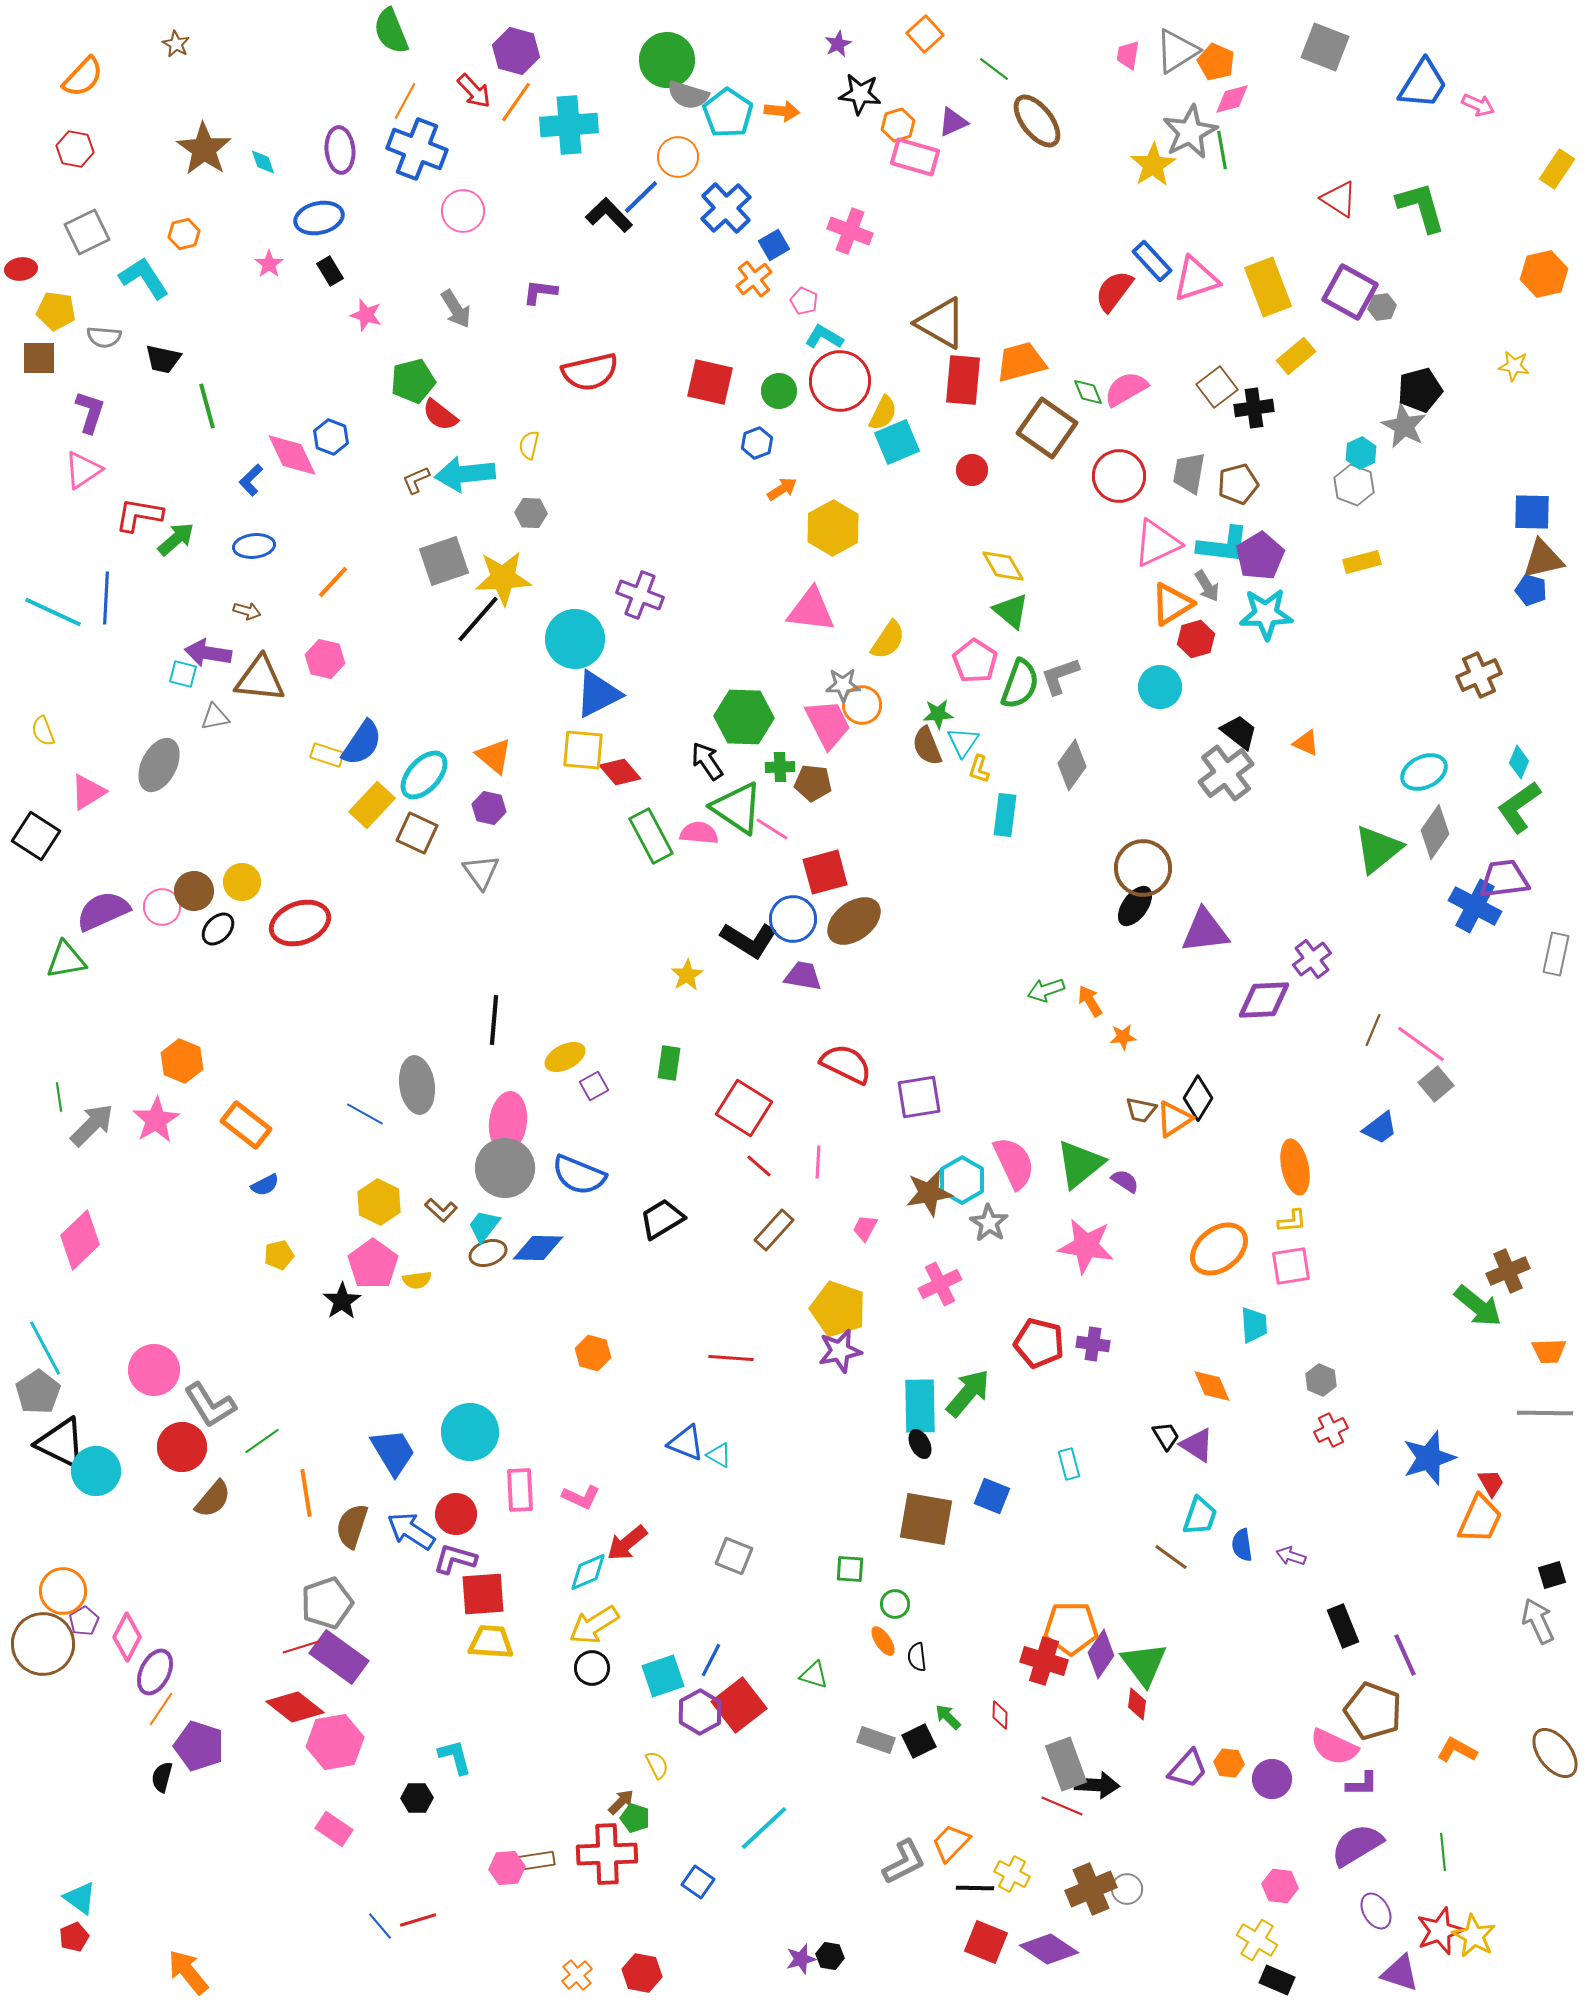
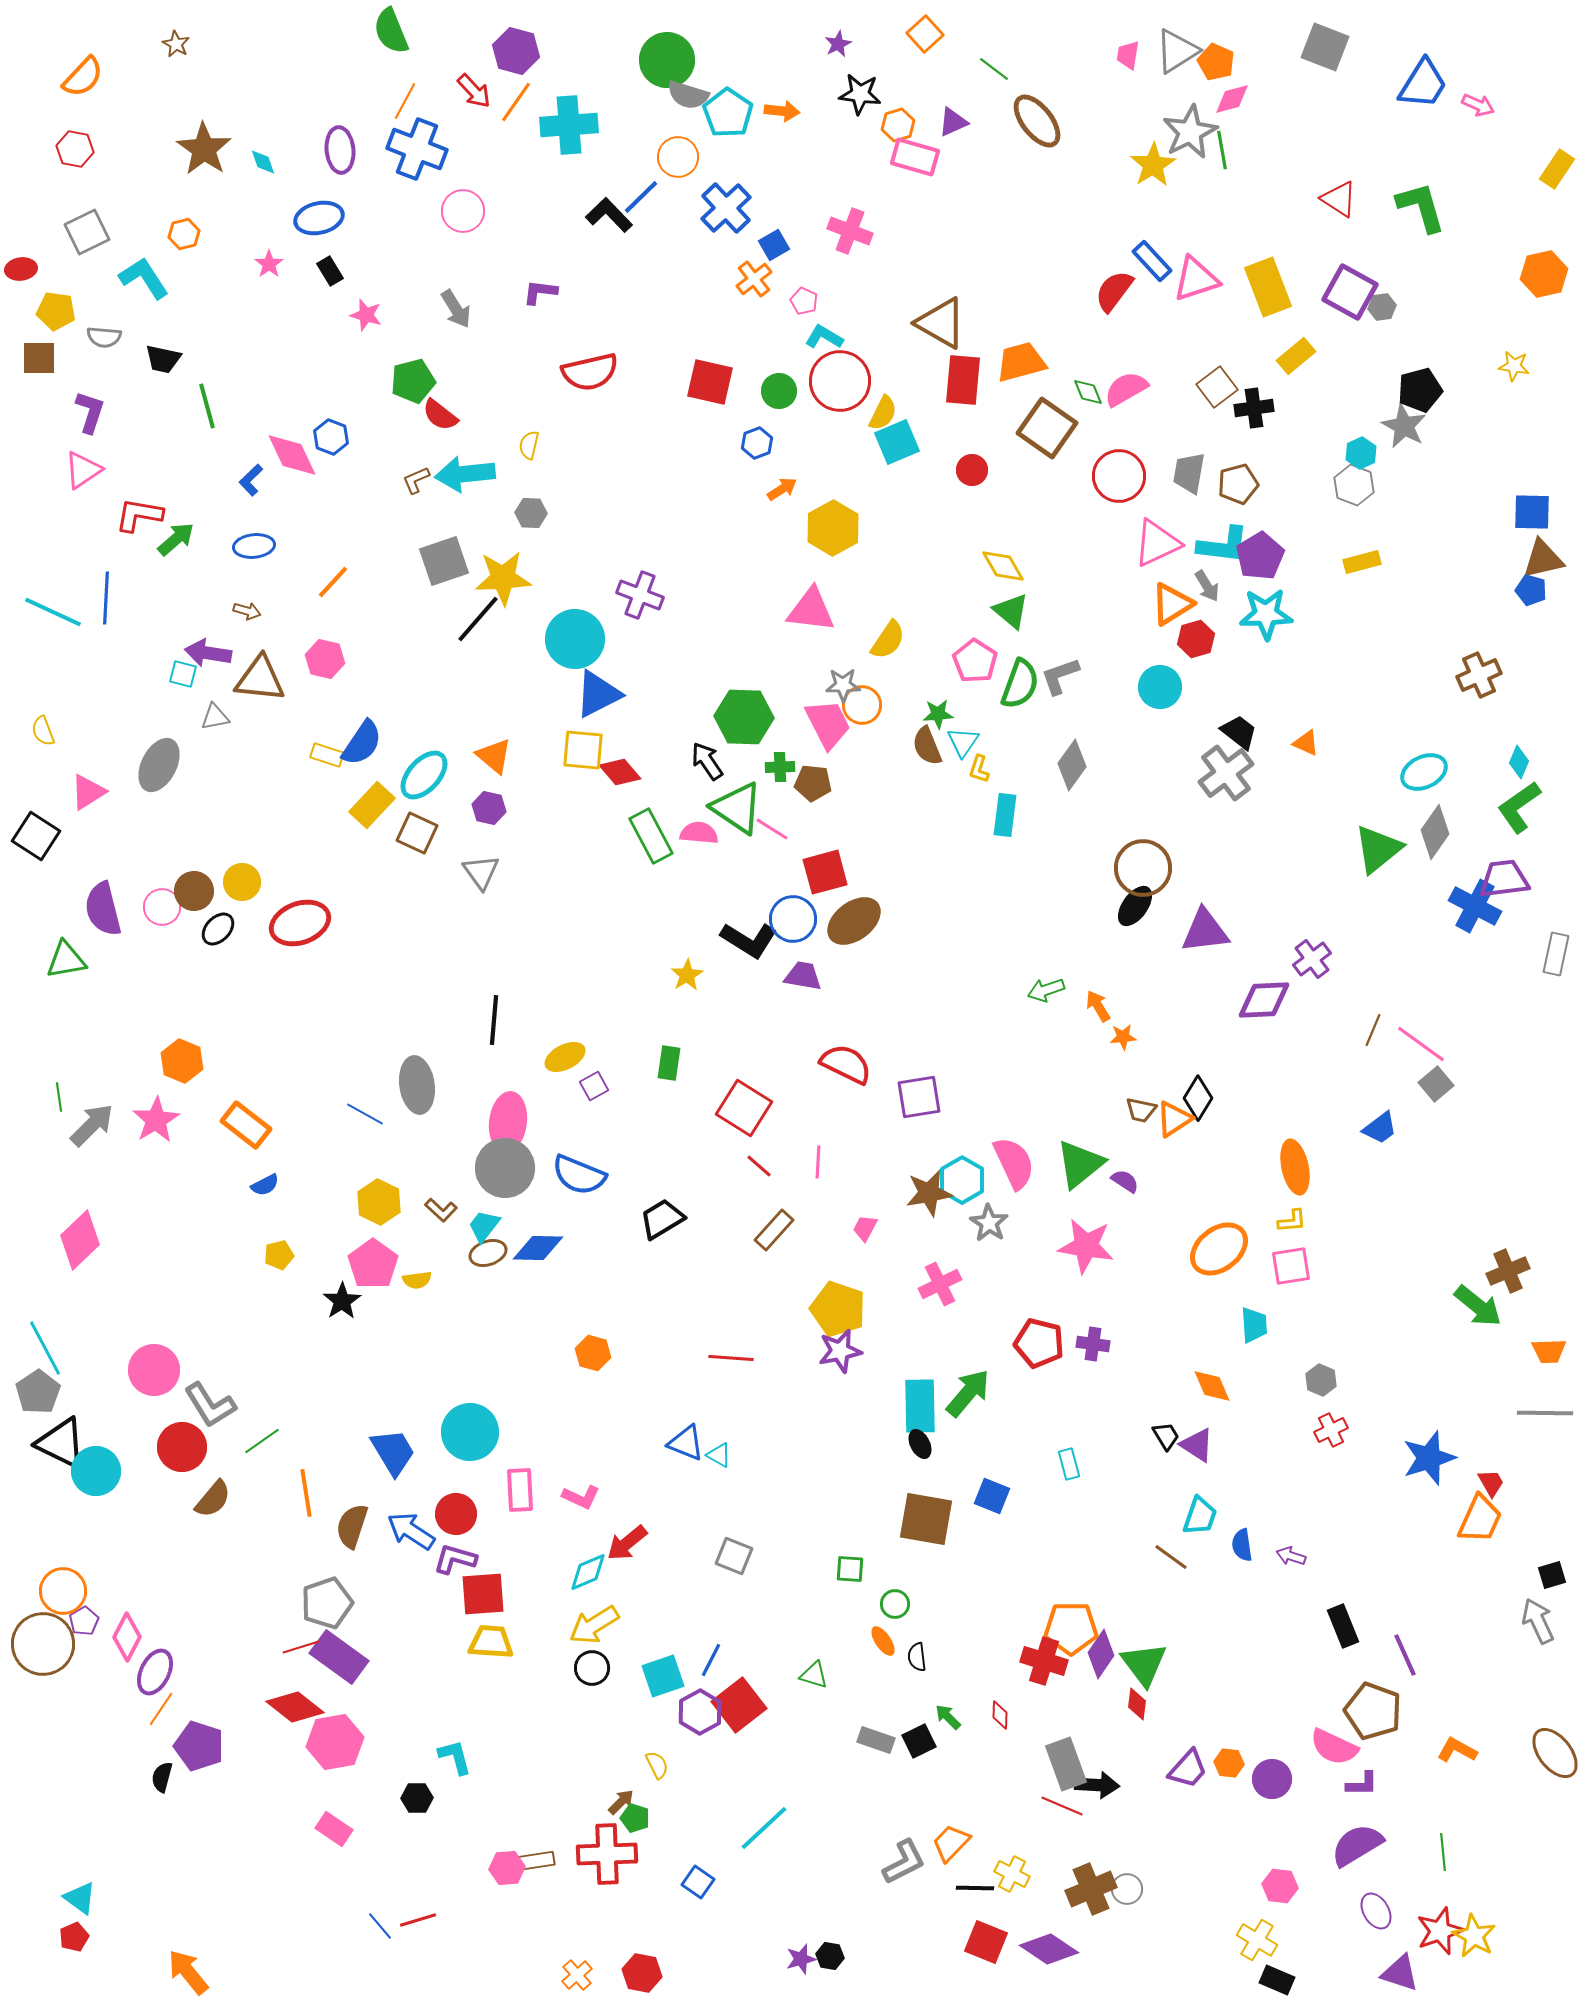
purple semicircle at (103, 911): moved 2 px up; rotated 80 degrees counterclockwise
orange arrow at (1090, 1001): moved 8 px right, 5 px down
